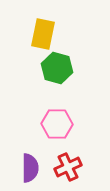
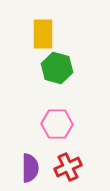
yellow rectangle: rotated 12 degrees counterclockwise
